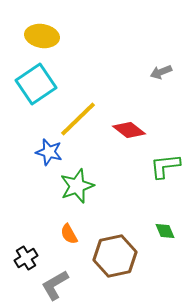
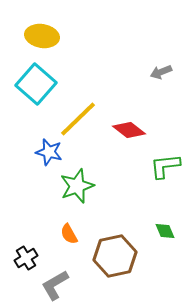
cyan square: rotated 15 degrees counterclockwise
